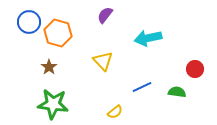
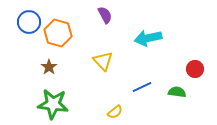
purple semicircle: rotated 114 degrees clockwise
